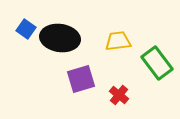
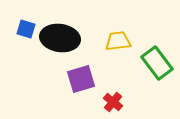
blue square: rotated 18 degrees counterclockwise
red cross: moved 6 px left, 7 px down
